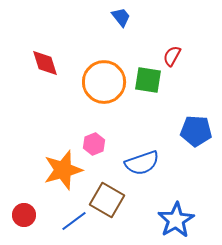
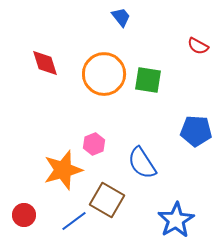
red semicircle: moved 26 px right, 10 px up; rotated 90 degrees counterclockwise
orange circle: moved 8 px up
blue semicircle: rotated 76 degrees clockwise
